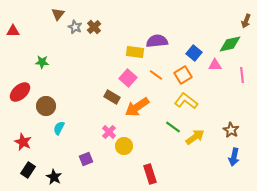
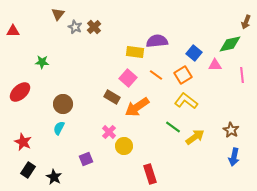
brown arrow: moved 1 px down
brown circle: moved 17 px right, 2 px up
